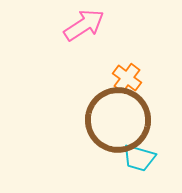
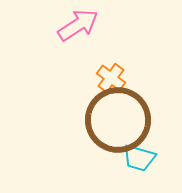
pink arrow: moved 6 px left
orange cross: moved 16 px left
